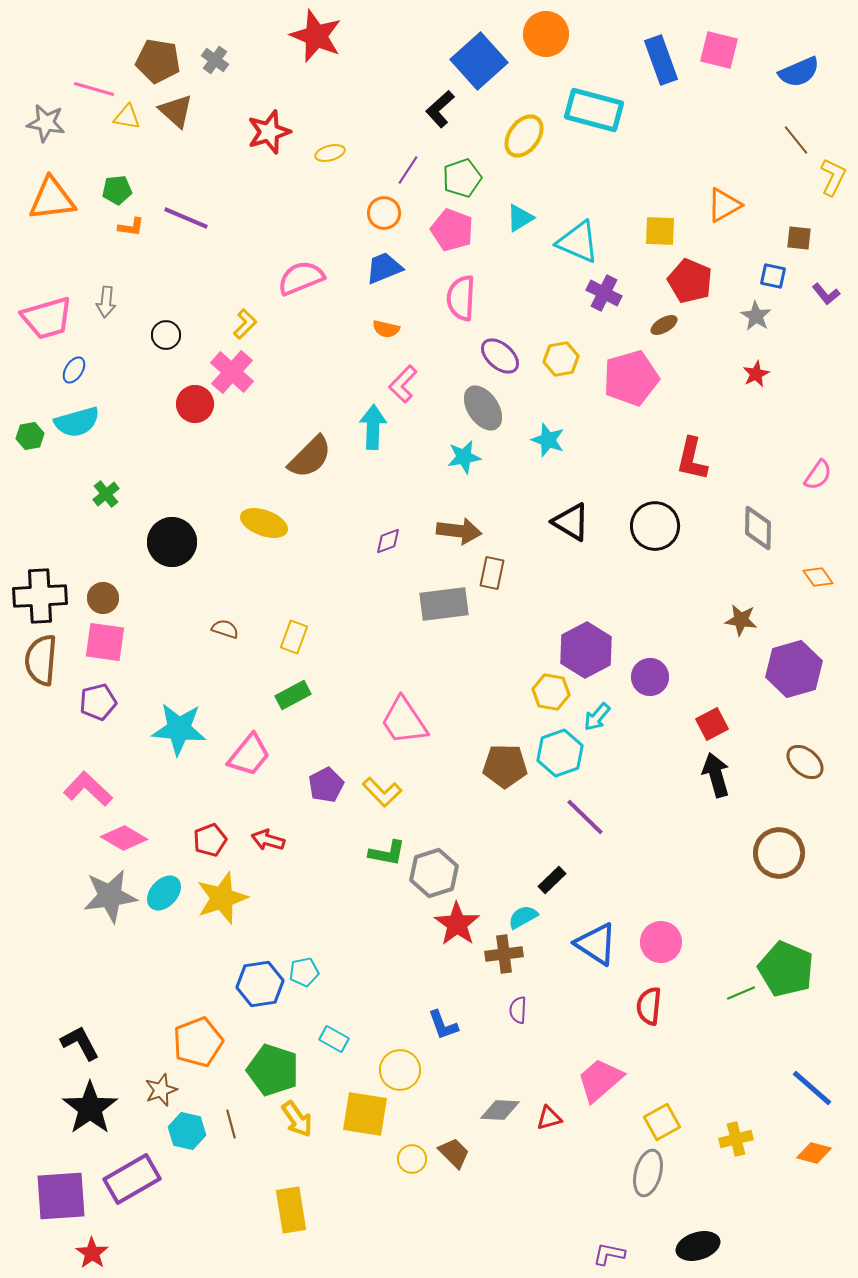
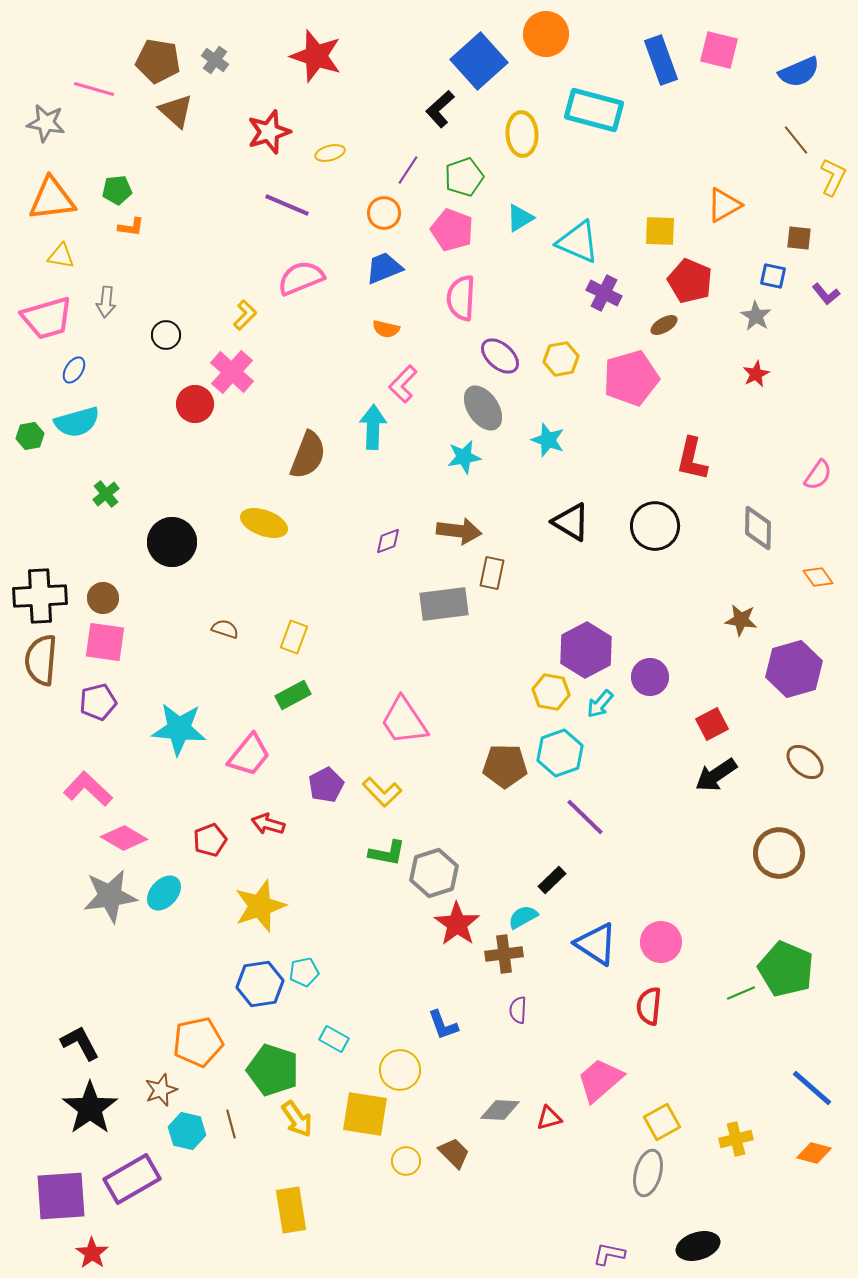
red star at (316, 36): moved 20 px down; rotated 4 degrees counterclockwise
yellow triangle at (127, 117): moved 66 px left, 139 px down
yellow ellipse at (524, 136): moved 2 px left, 2 px up; rotated 39 degrees counterclockwise
green pentagon at (462, 178): moved 2 px right, 1 px up
purple line at (186, 218): moved 101 px right, 13 px up
yellow L-shape at (245, 324): moved 9 px up
brown semicircle at (310, 457): moved 2 px left, 2 px up; rotated 24 degrees counterclockwise
cyan arrow at (597, 717): moved 3 px right, 13 px up
black arrow at (716, 775): rotated 108 degrees counterclockwise
red arrow at (268, 840): moved 16 px up
yellow star at (222, 898): moved 38 px right, 8 px down
orange pentagon at (198, 1042): rotated 9 degrees clockwise
yellow circle at (412, 1159): moved 6 px left, 2 px down
